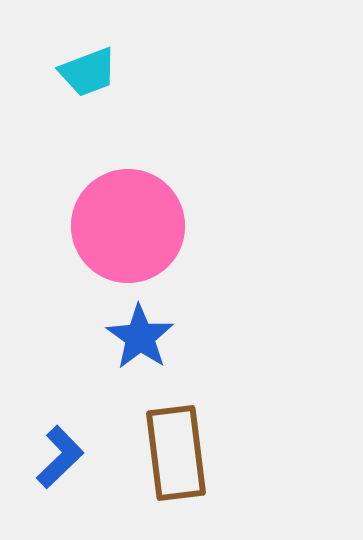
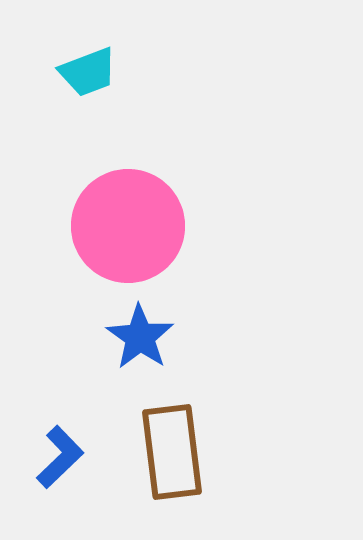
brown rectangle: moved 4 px left, 1 px up
